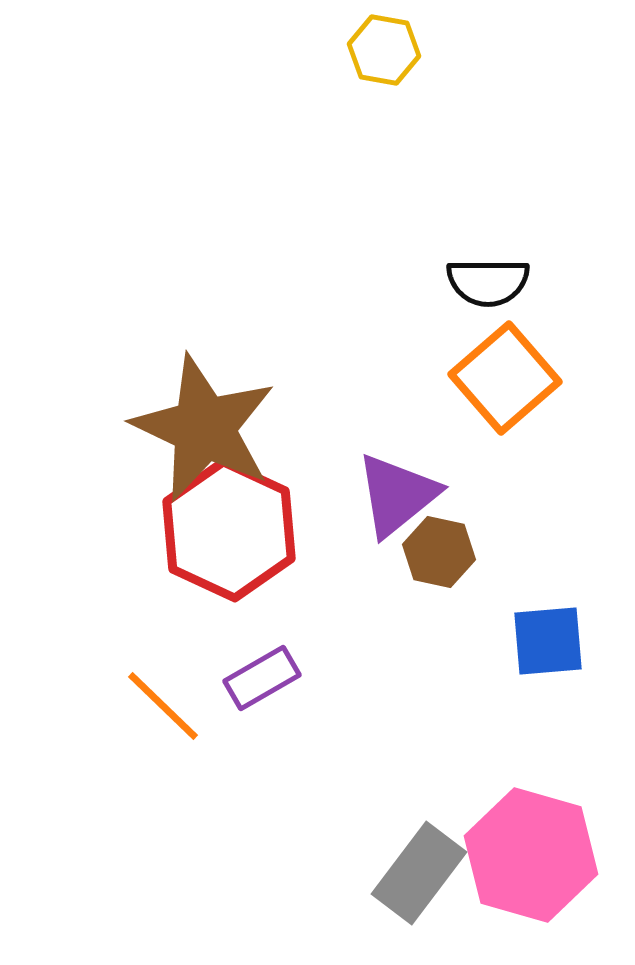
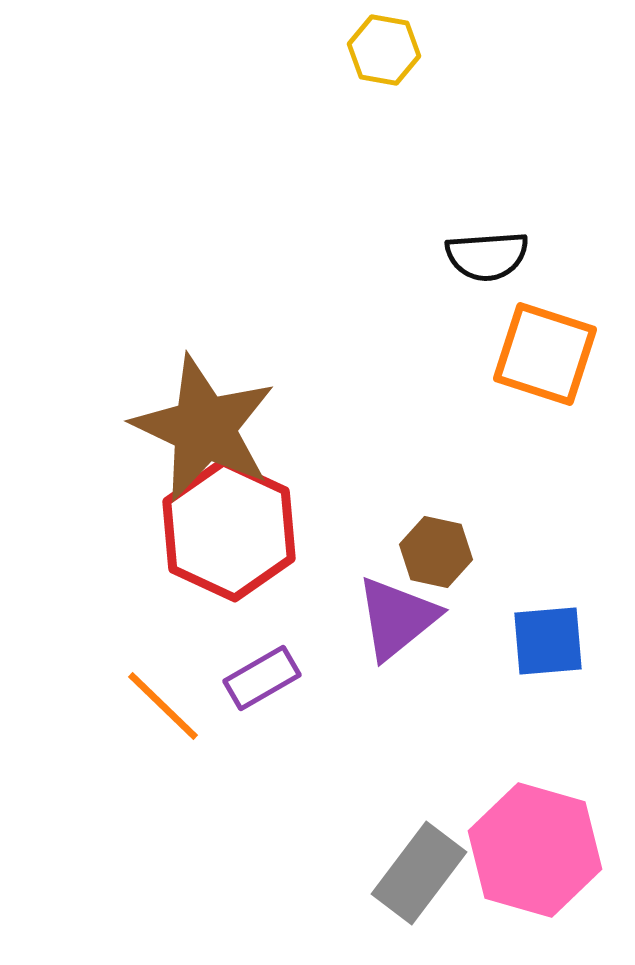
black semicircle: moved 1 px left, 26 px up; rotated 4 degrees counterclockwise
orange square: moved 40 px right, 24 px up; rotated 31 degrees counterclockwise
purple triangle: moved 123 px down
brown hexagon: moved 3 px left
pink hexagon: moved 4 px right, 5 px up
